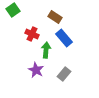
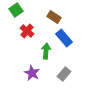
green square: moved 3 px right
brown rectangle: moved 1 px left
red cross: moved 5 px left, 3 px up; rotated 16 degrees clockwise
green arrow: moved 1 px down
purple star: moved 4 px left, 3 px down
